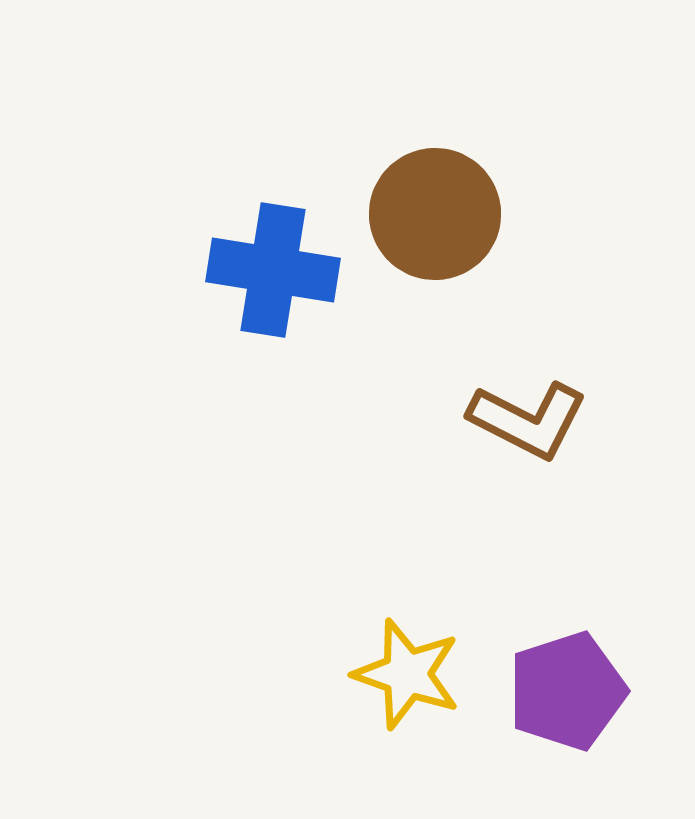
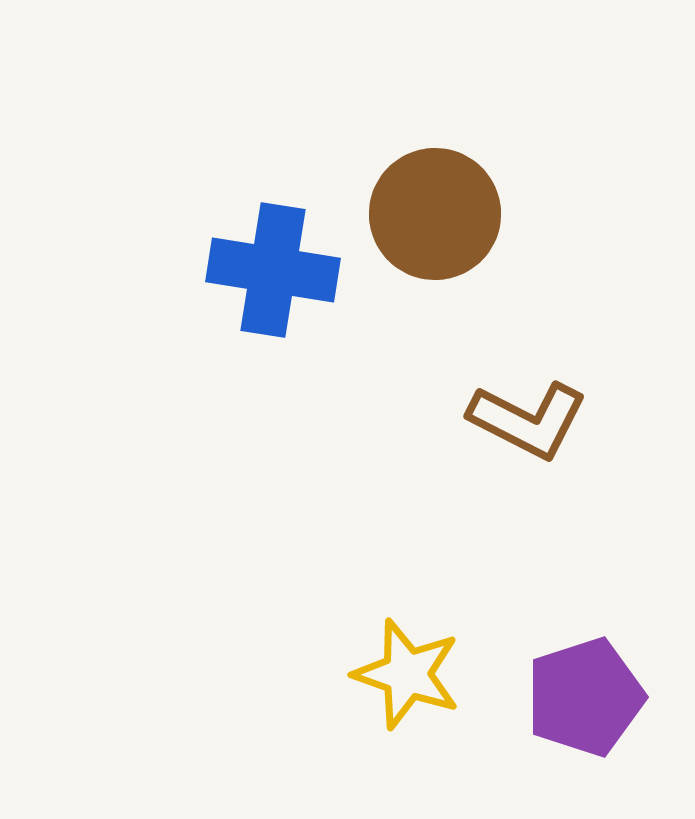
purple pentagon: moved 18 px right, 6 px down
